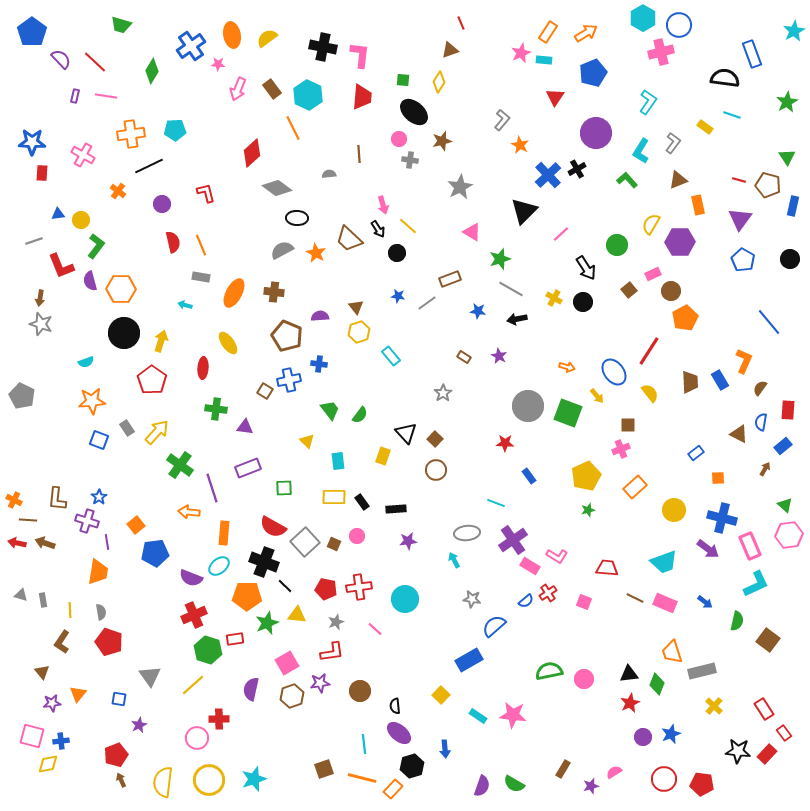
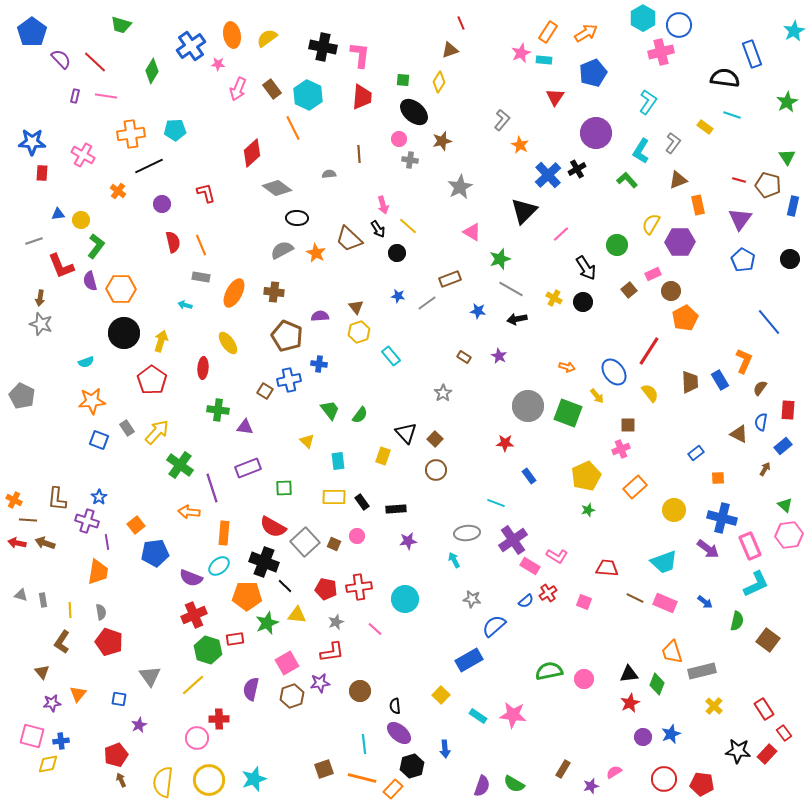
green cross at (216, 409): moved 2 px right, 1 px down
